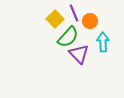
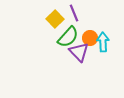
orange circle: moved 17 px down
purple triangle: moved 2 px up
